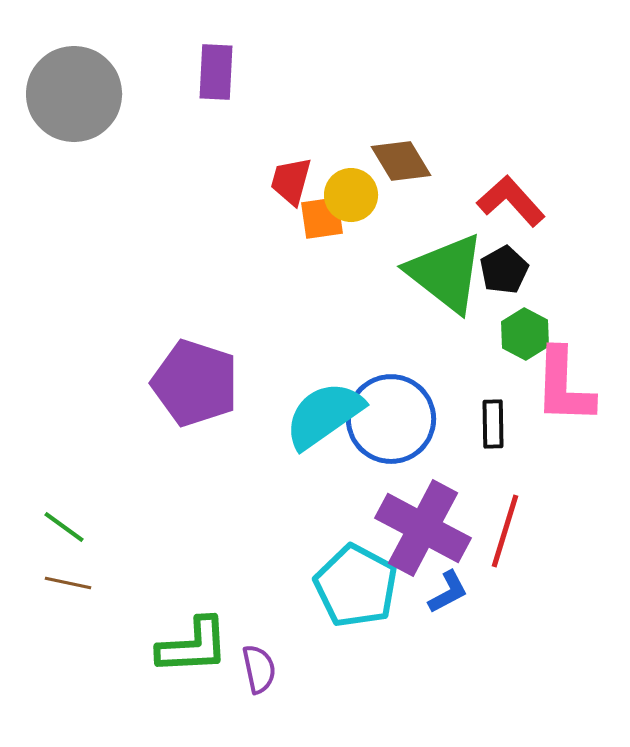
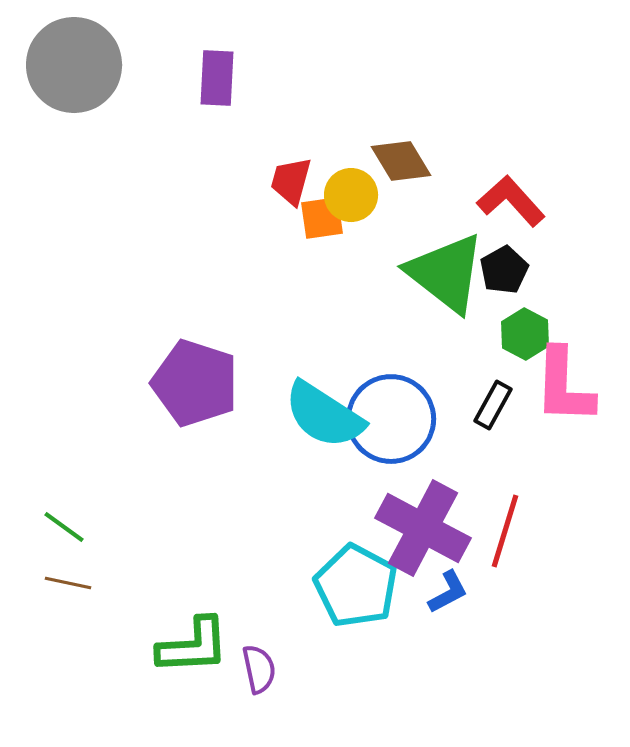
purple rectangle: moved 1 px right, 6 px down
gray circle: moved 29 px up
cyan semicircle: rotated 112 degrees counterclockwise
black rectangle: moved 19 px up; rotated 30 degrees clockwise
